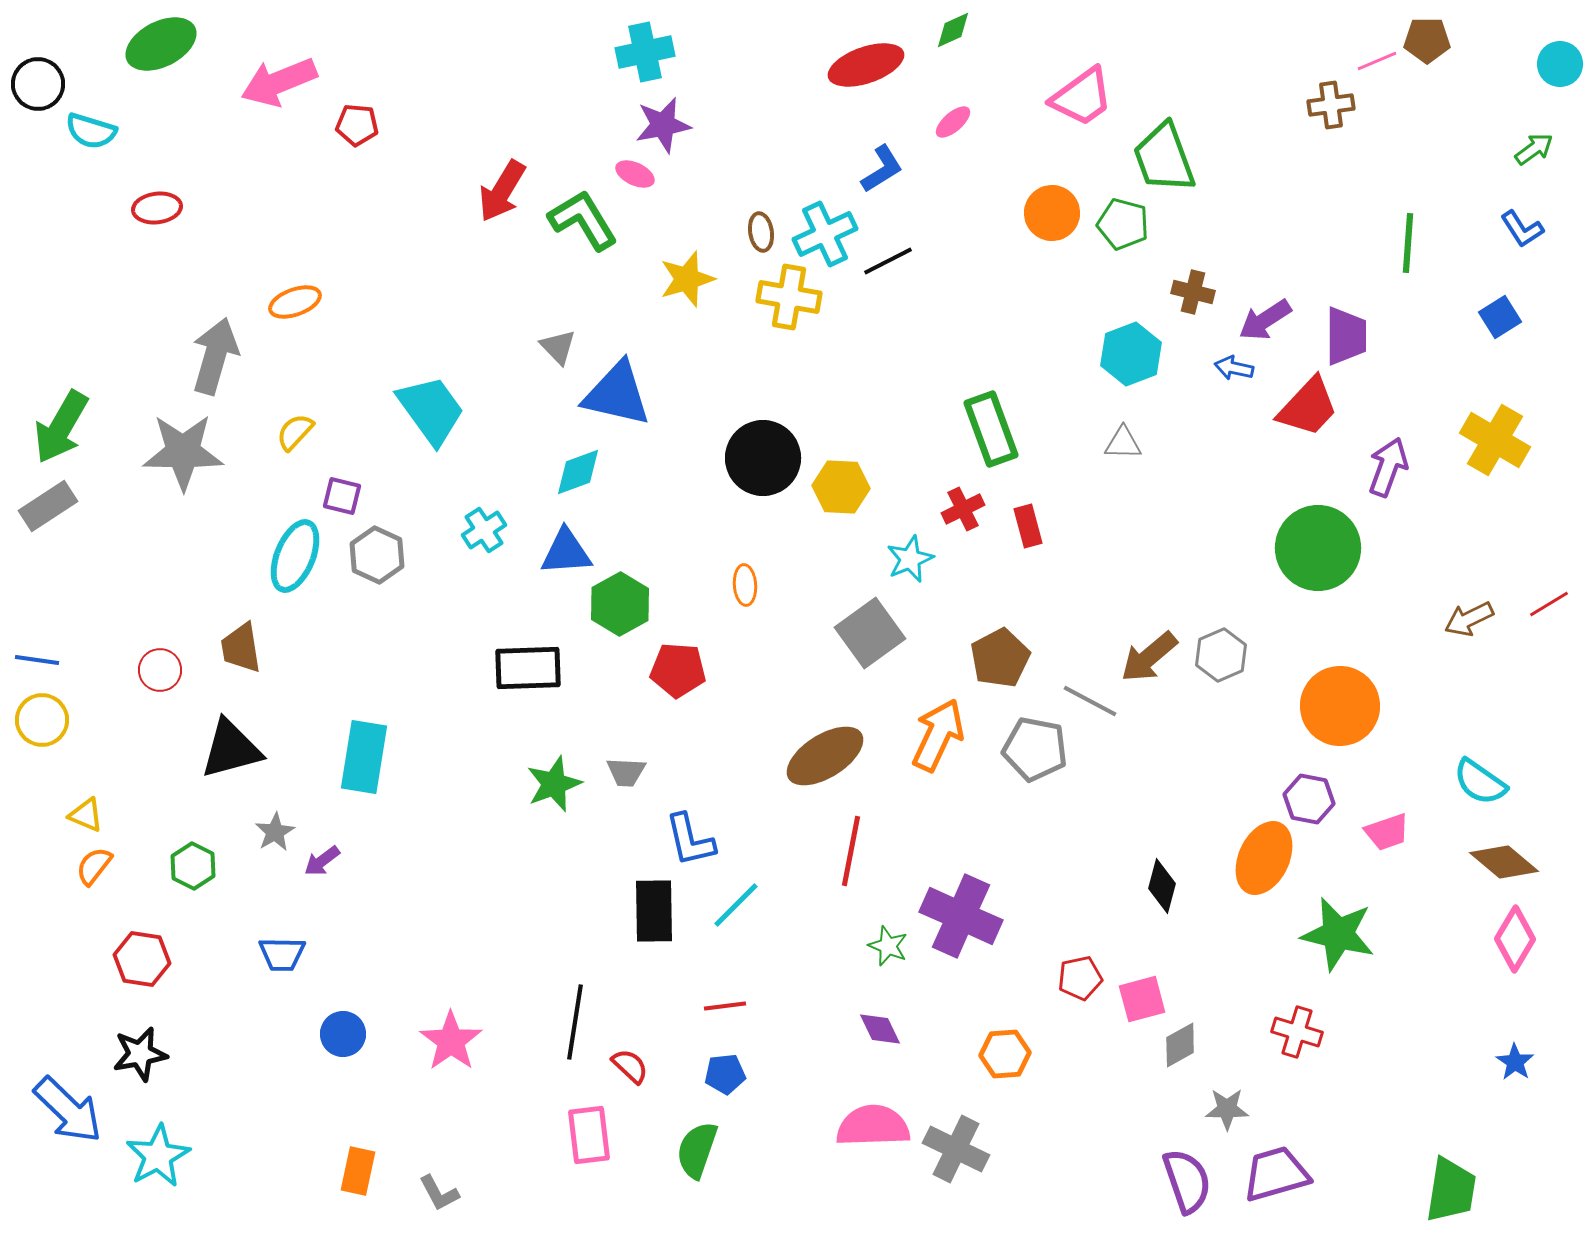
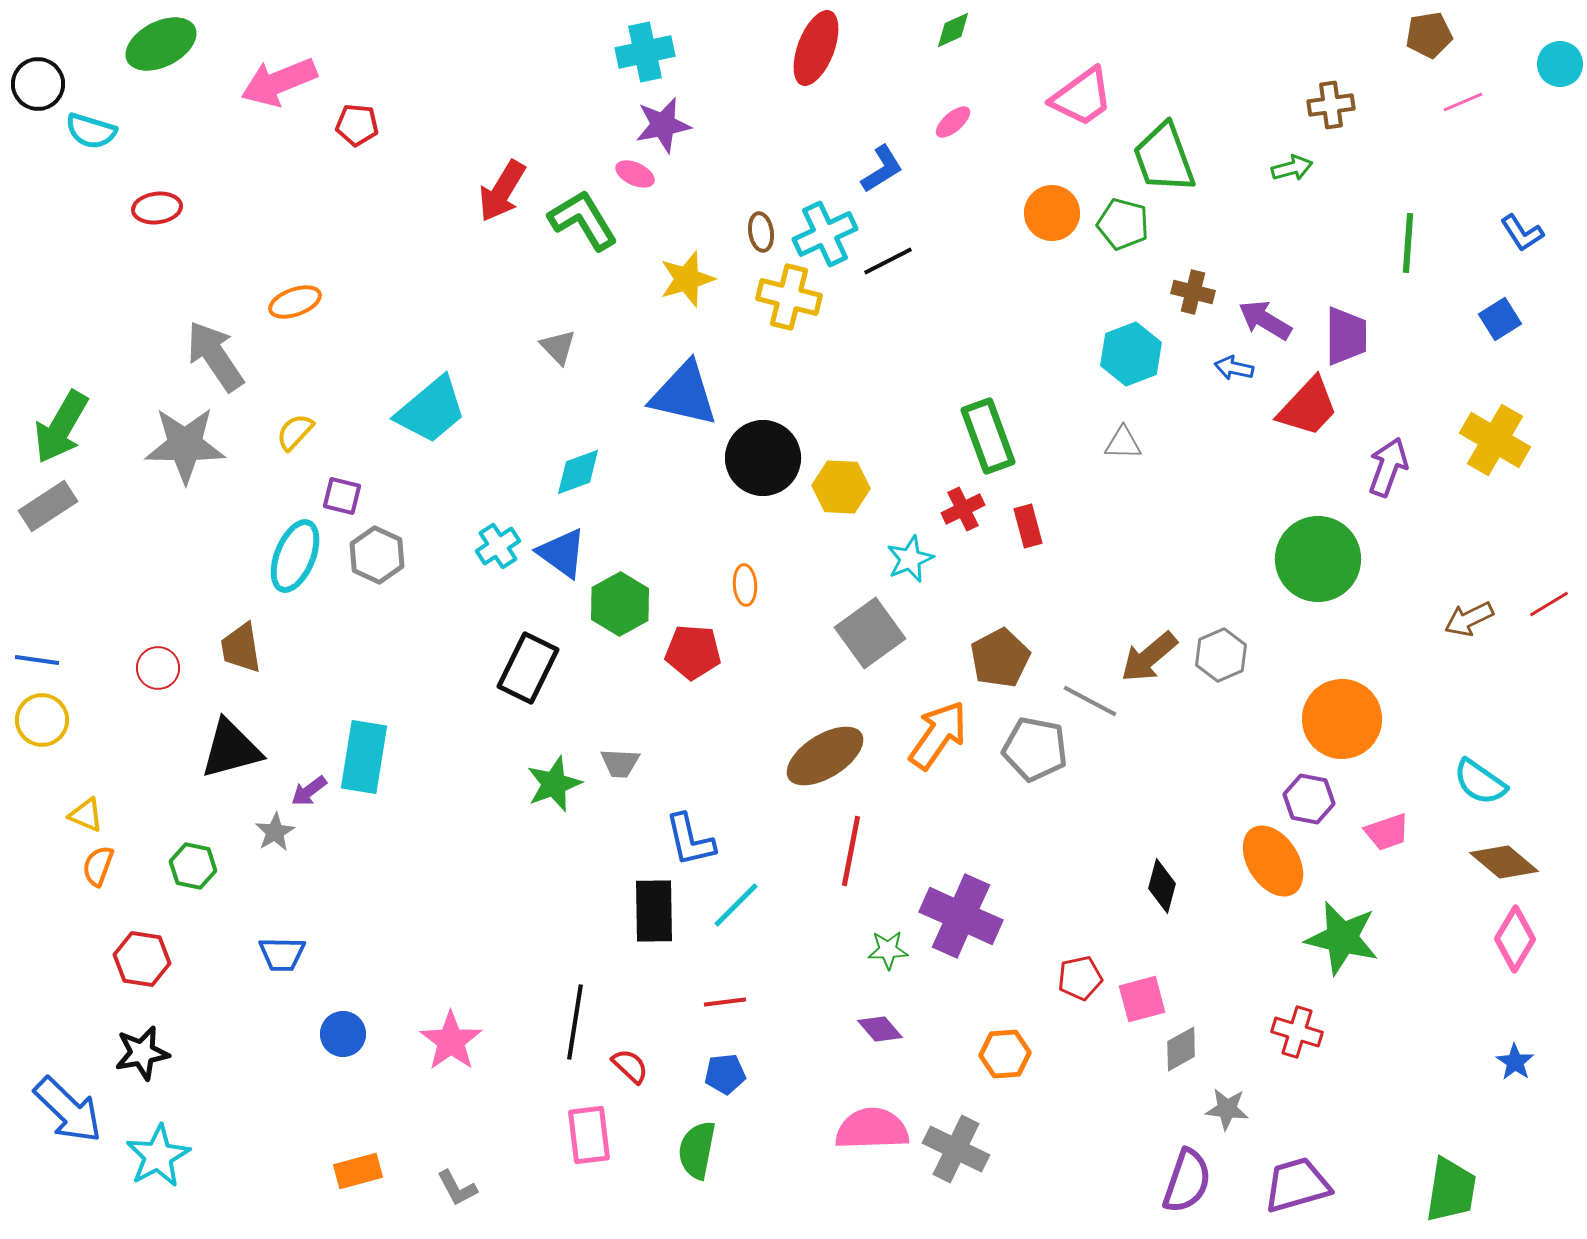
brown pentagon at (1427, 40): moved 2 px right, 5 px up; rotated 9 degrees counterclockwise
pink line at (1377, 61): moved 86 px right, 41 px down
red ellipse at (866, 65): moved 50 px left, 17 px up; rotated 50 degrees counterclockwise
green arrow at (1534, 149): moved 242 px left, 19 px down; rotated 21 degrees clockwise
blue L-shape at (1522, 229): moved 4 px down
yellow cross at (789, 297): rotated 4 degrees clockwise
blue square at (1500, 317): moved 2 px down
purple arrow at (1265, 320): rotated 64 degrees clockwise
gray arrow at (215, 356): rotated 50 degrees counterclockwise
blue triangle at (617, 394): moved 67 px right
cyan trapezoid at (431, 410): rotated 86 degrees clockwise
green rectangle at (991, 429): moved 3 px left, 7 px down
gray star at (183, 452): moved 2 px right, 7 px up
cyan cross at (484, 530): moved 14 px right, 16 px down
green circle at (1318, 548): moved 11 px down
blue triangle at (566, 552): moved 4 px left, 1 px down; rotated 40 degrees clockwise
black rectangle at (528, 668): rotated 62 degrees counterclockwise
red circle at (160, 670): moved 2 px left, 2 px up
red pentagon at (678, 670): moved 15 px right, 18 px up
orange circle at (1340, 706): moved 2 px right, 13 px down
orange arrow at (938, 735): rotated 10 degrees clockwise
gray trapezoid at (626, 772): moved 6 px left, 9 px up
orange ellipse at (1264, 858): moved 9 px right, 3 px down; rotated 58 degrees counterclockwise
purple arrow at (322, 861): moved 13 px left, 70 px up
orange semicircle at (94, 866): moved 4 px right; rotated 18 degrees counterclockwise
green hexagon at (193, 866): rotated 15 degrees counterclockwise
green star at (1338, 934): moved 4 px right, 4 px down
green star at (888, 946): moved 4 px down; rotated 24 degrees counterclockwise
red line at (725, 1006): moved 4 px up
purple diamond at (880, 1029): rotated 15 degrees counterclockwise
gray diamond at (1180, 1045): moved 1 px right, 4 px down
black star at (140, 1054): moved 2 px right, 1 px up
gray star at (1227, 1109): rotated 6 degrees clockwise
pink semicircle at (873, 1126): moved 1 px left, 3 px down
green semicircle at (697, 1150): rotated 8 degrees counterclockwise
orange rectangle at (358, 1171): rotated 63 degrees clockwise
purple trapezoid at (1276, 1174): moved 21 px right, 11 px down
purple semicircle at (1187, 1181): rotated 38 degrees clockwise
gray L-shape at (439, 1193): moved 18 px right, 5 px up
